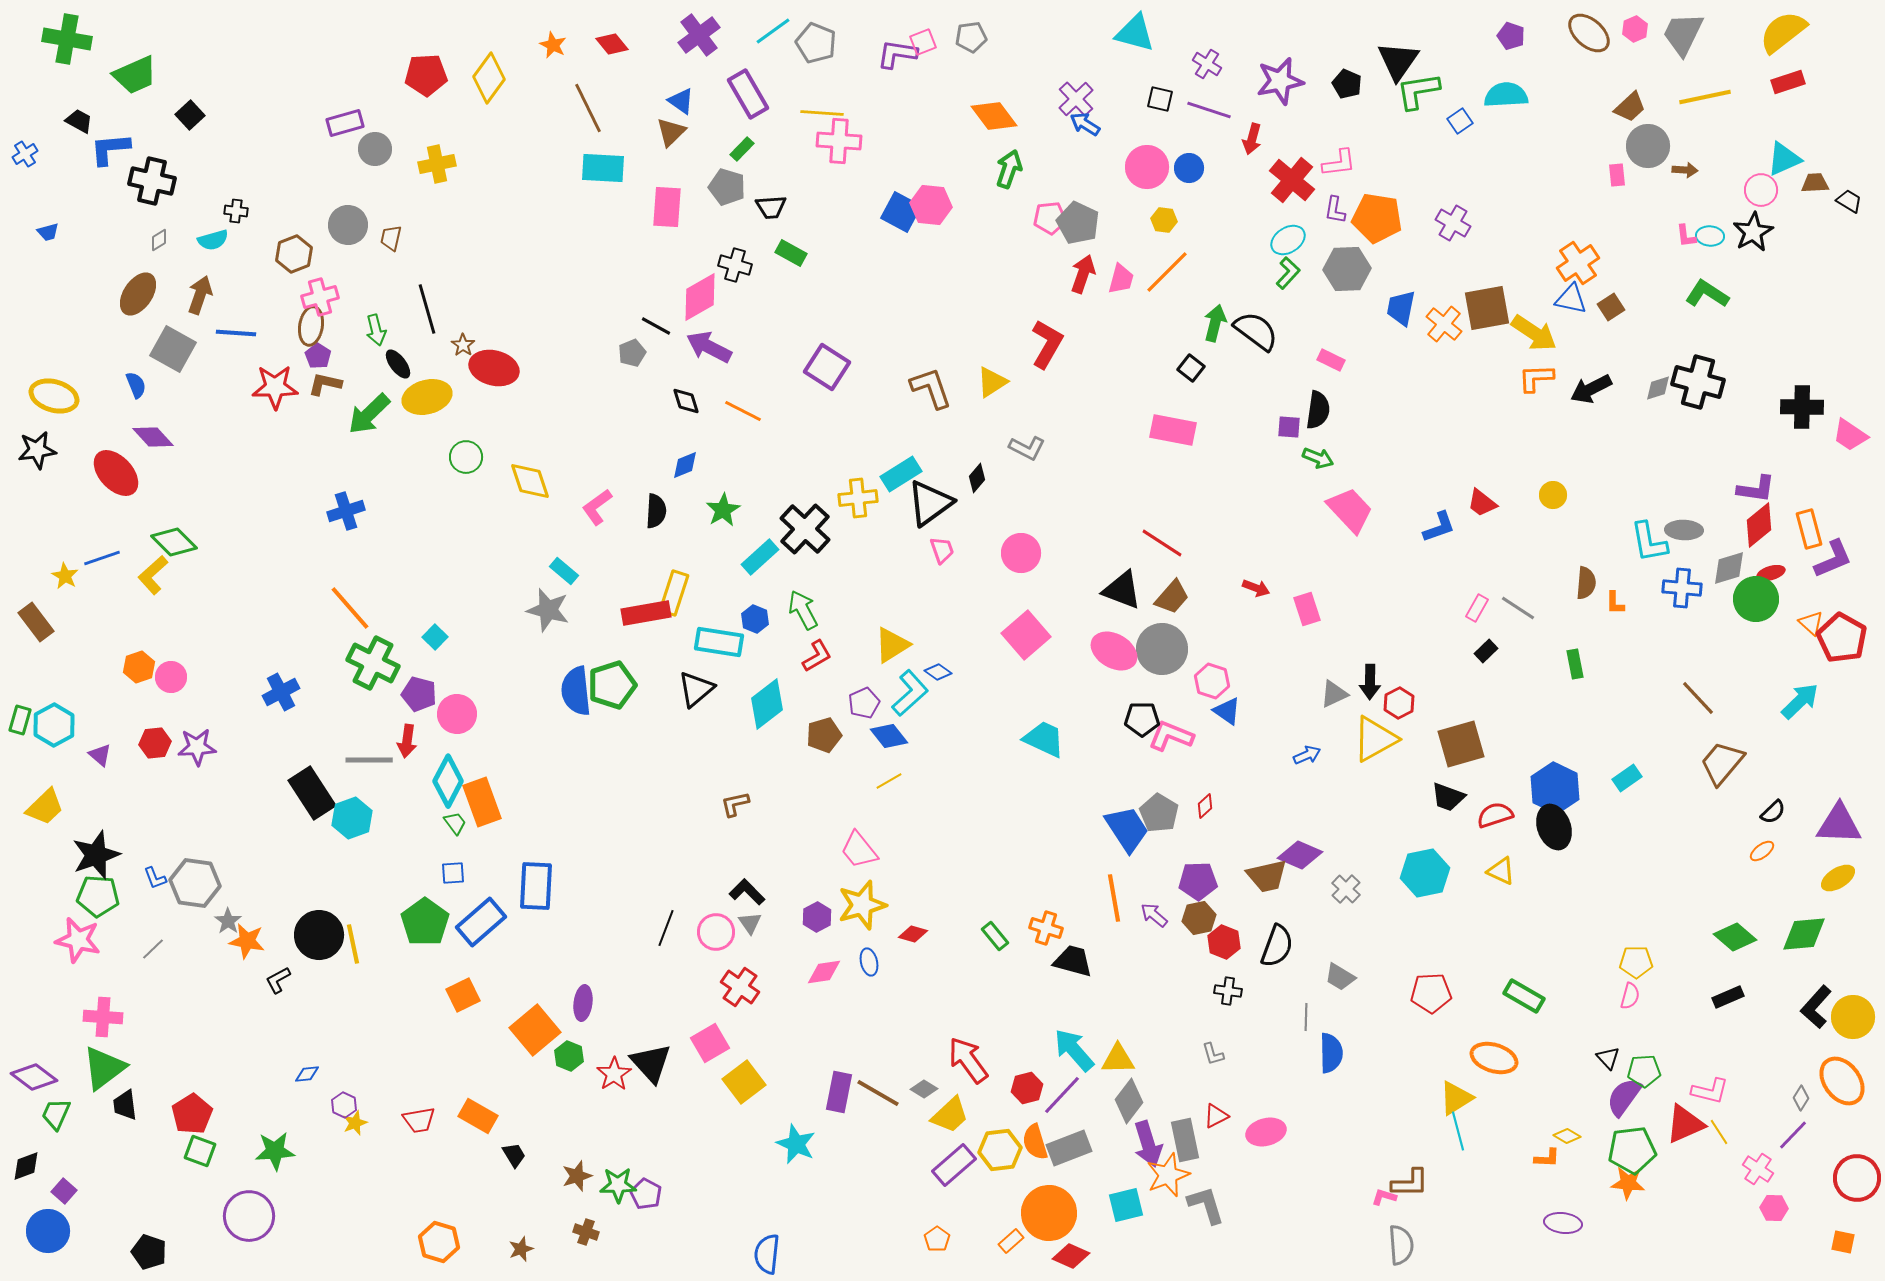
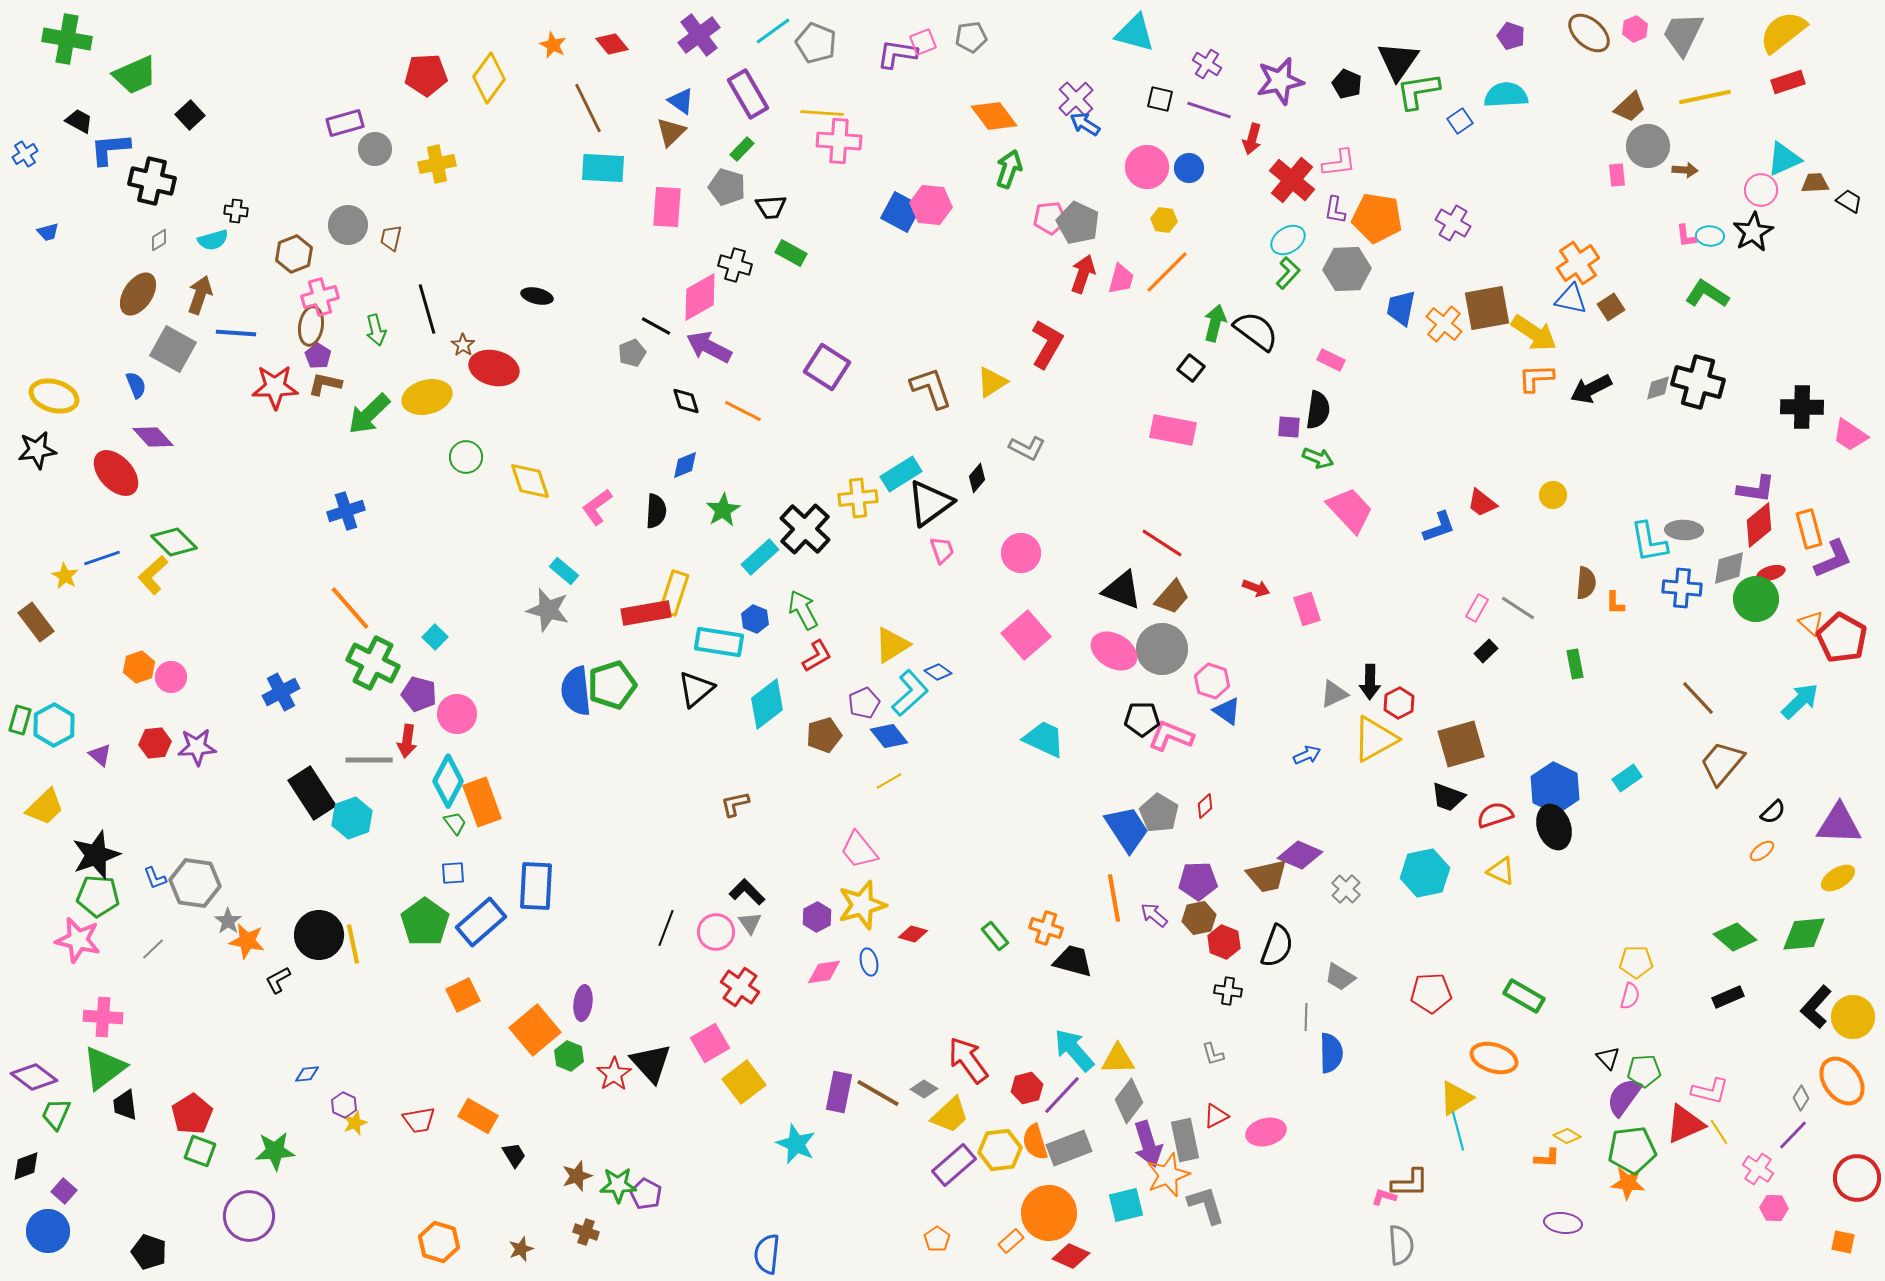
black ellipse at (398, 364): moved 139 px right, 68 px up; rotated 40 degrees counterclockwise
